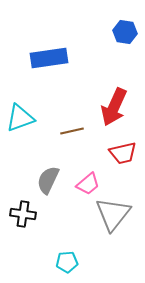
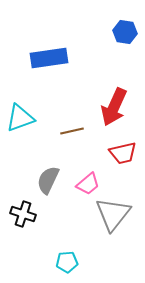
black cross: rotated 10 degrees clockwise
